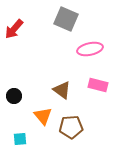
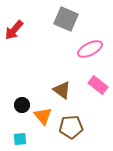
red arrow: moved 1 px down
pink ellipse: rotated 15 degrees counterclockwise
pink rectangle: rotated 24 degrees clockwise
black circle: moved 8 px right, 9 px down
